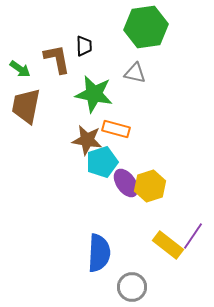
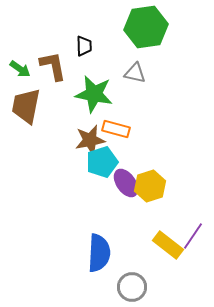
brown L-shape: moved 4 px left, 7 px down
brown star: moved 3 px right; rotated 20 degrees counterclockwise
